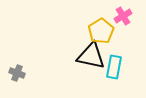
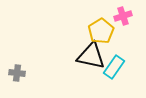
pink cross: rotated 12 degrees clockwise
cyan rectangle: rotated 25 degrees clockwise
gray cross: rotated 14 degrees counterclockwise
